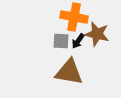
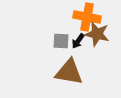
orange cross: moved 13 px right
